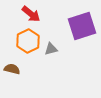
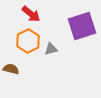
brown semicircle: moved 1 px left
